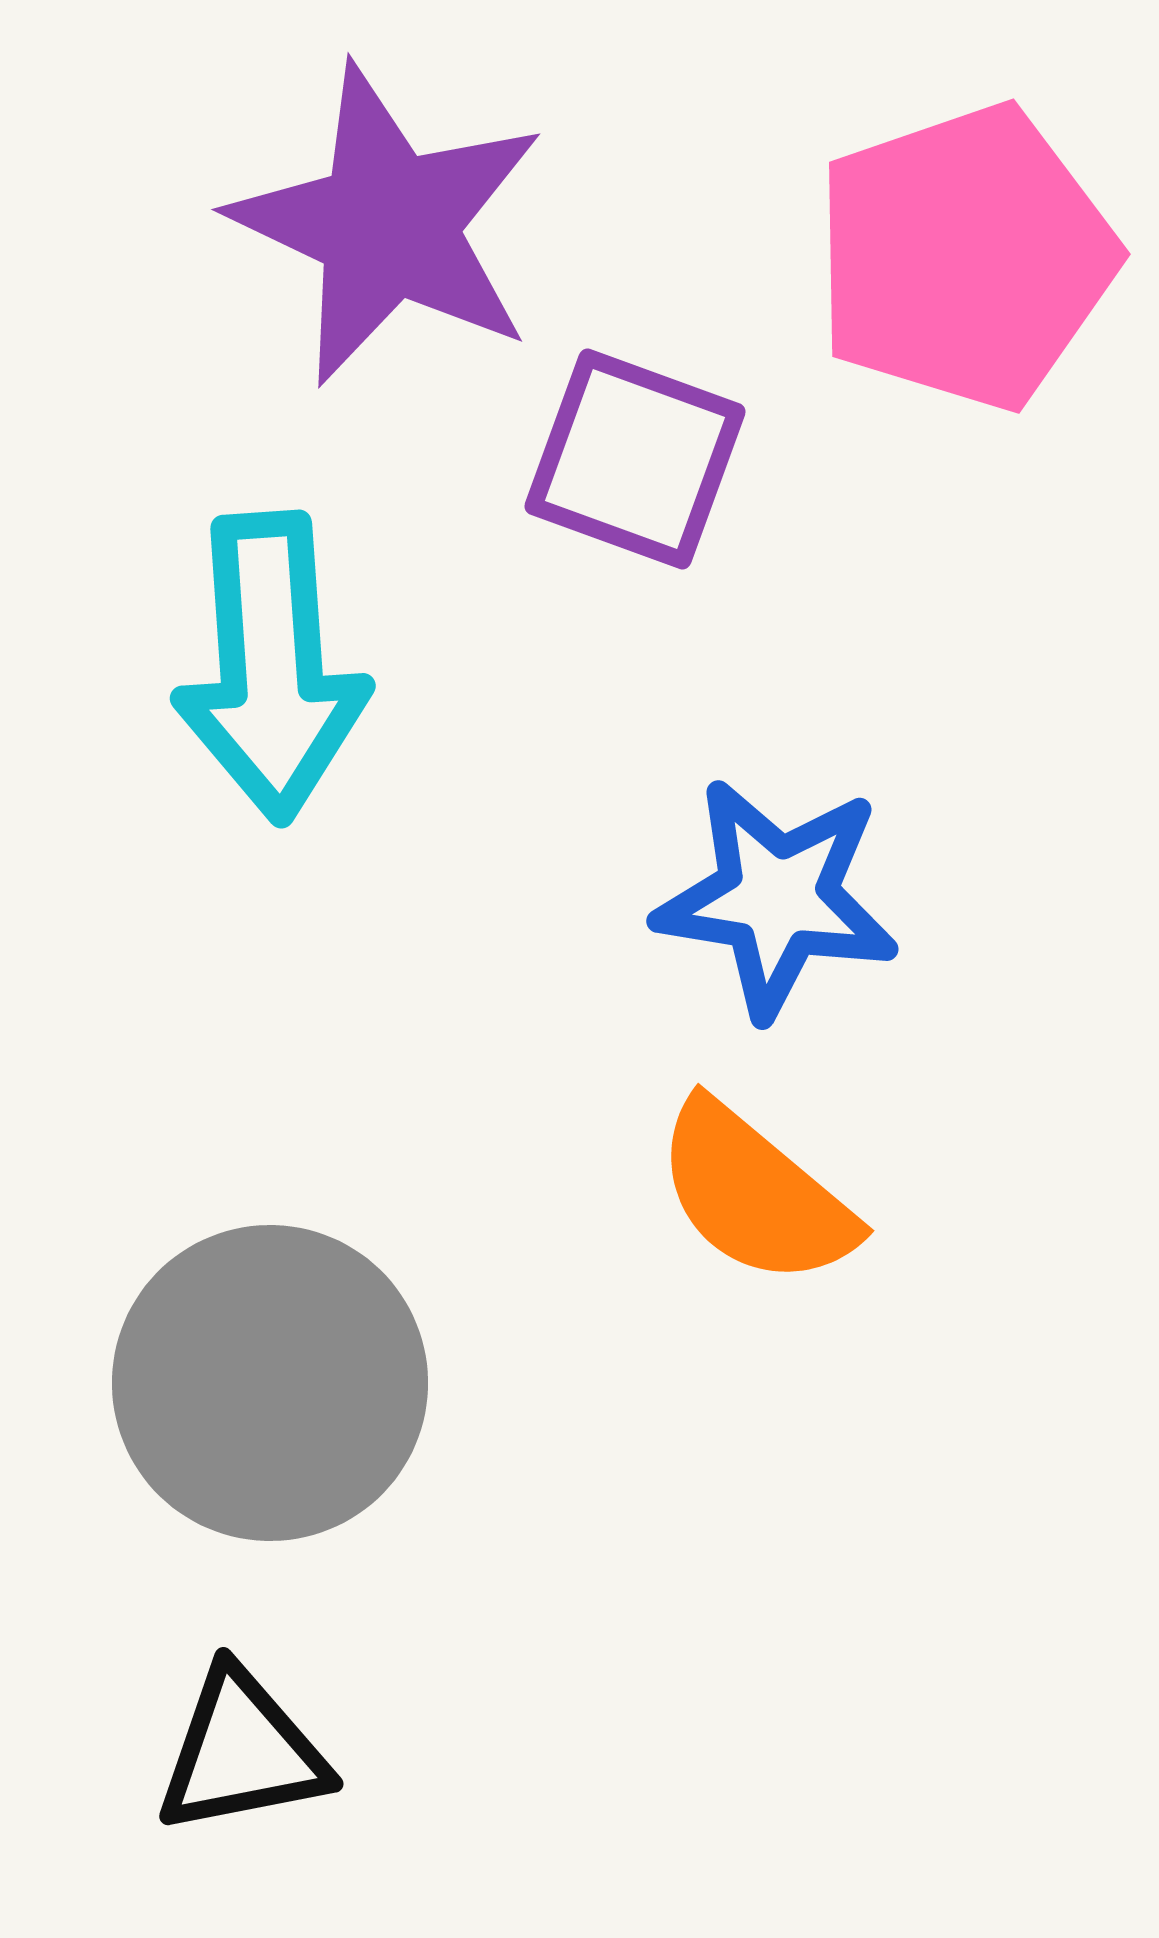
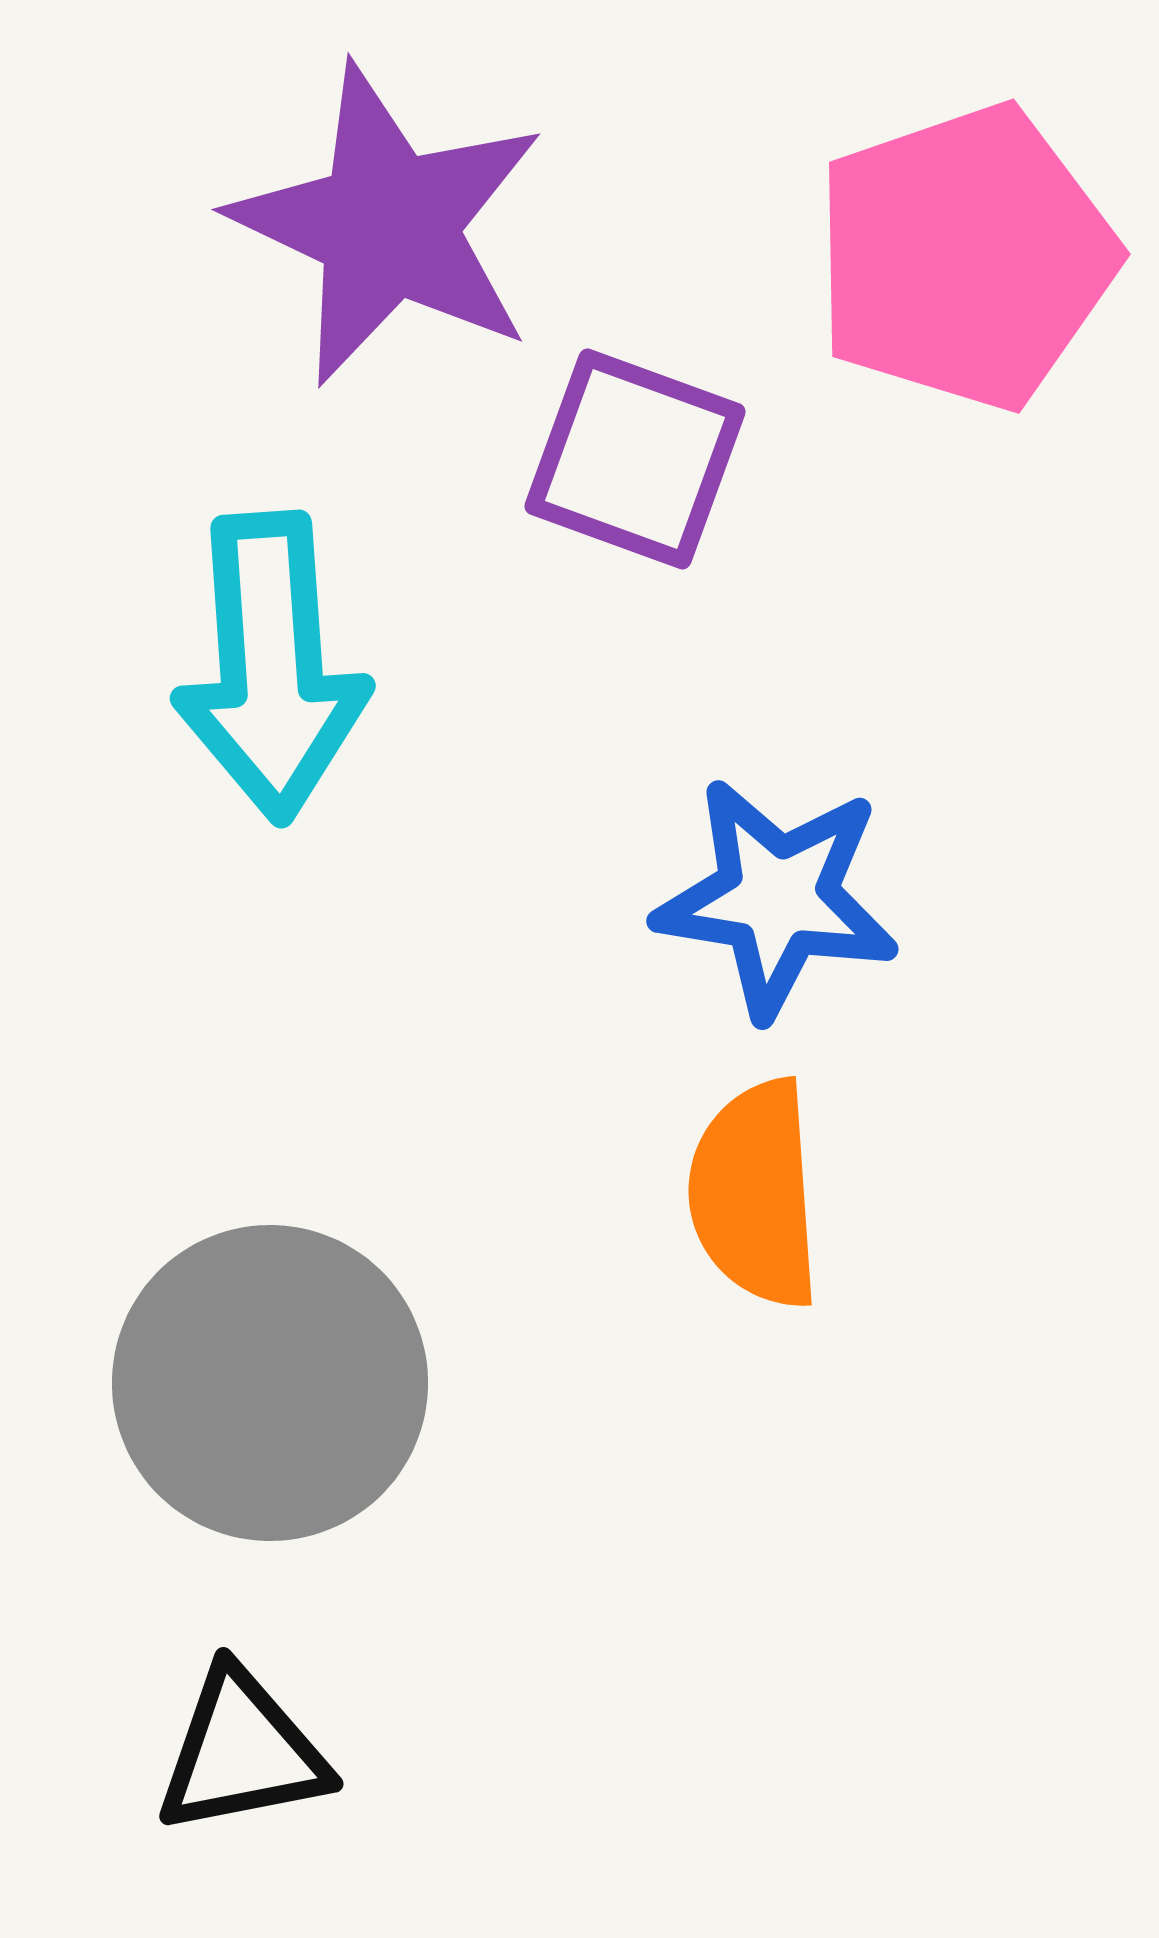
orange semicircle: rotated 46 degrees clockwise
